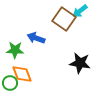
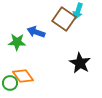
cyan arrow: moved 2 px left; rotated 35 degrees counterclockwise
blue arrow: moved 6 px up
green star: moved 2 px right, 8 px up
black star: rotated 20 degrees clockwise
orange diamond: moved 1 px right, 2 px down; rotated 15 degrees counterclockwise
